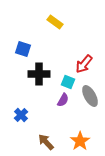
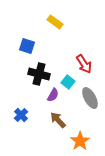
blue square: moved 4 px right, 3 px up
red arrow: rotated 72 degrees counterclockwise
black cross: rotated 15 degrees clockwise
cyan square: rotated 16 degrees clockwise
gray ellipse: moved 2 px down
purple semicircle: moved 10 px left, 5 px up
brown arrow: moved 12 px right, 22 px up
